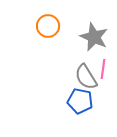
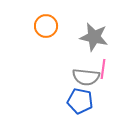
orange circle: moved 2 px left
gray star: rotated 12 degrees counterclockwise
gray semicircle: rotated 52 degrees counterclockwise
